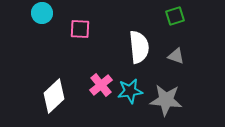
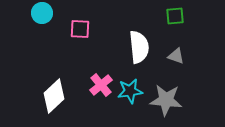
green square: rotated 12 degrees clockwise
